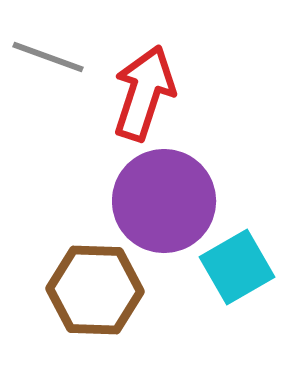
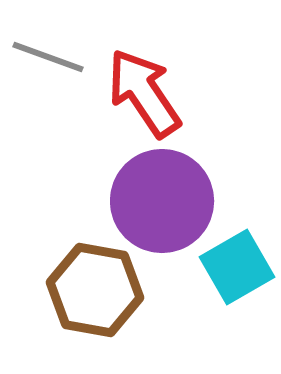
red arrow: rotated 52 degrees counterclockwise
purple circle: moved 2 px left
brown hexagon: rotated 8 degrees clockwise
